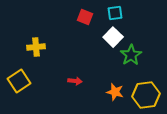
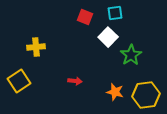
white square: moved 5 px left
